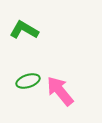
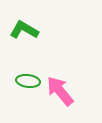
green ellipse: rotated 25 degrees clockwise
